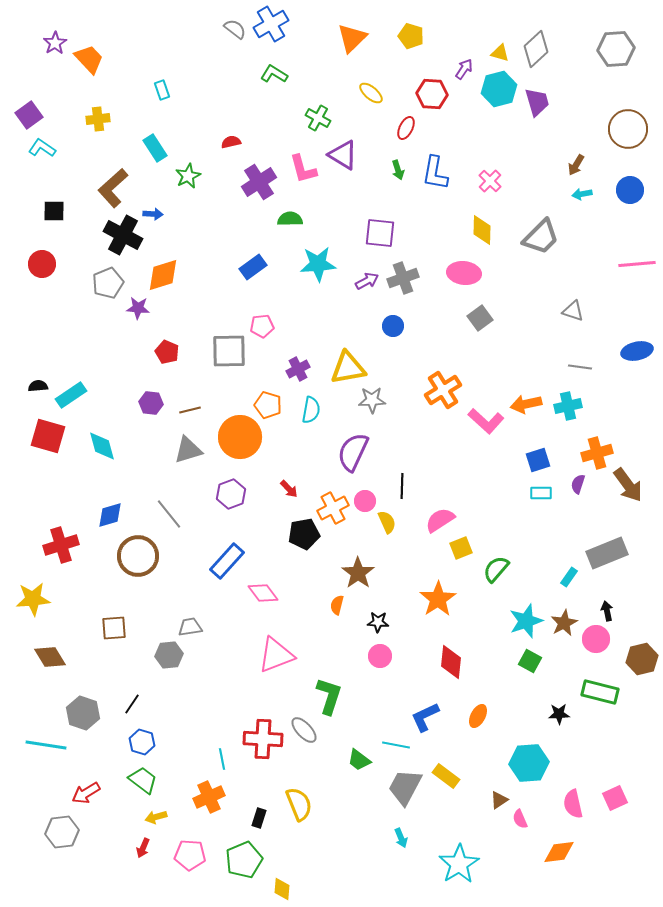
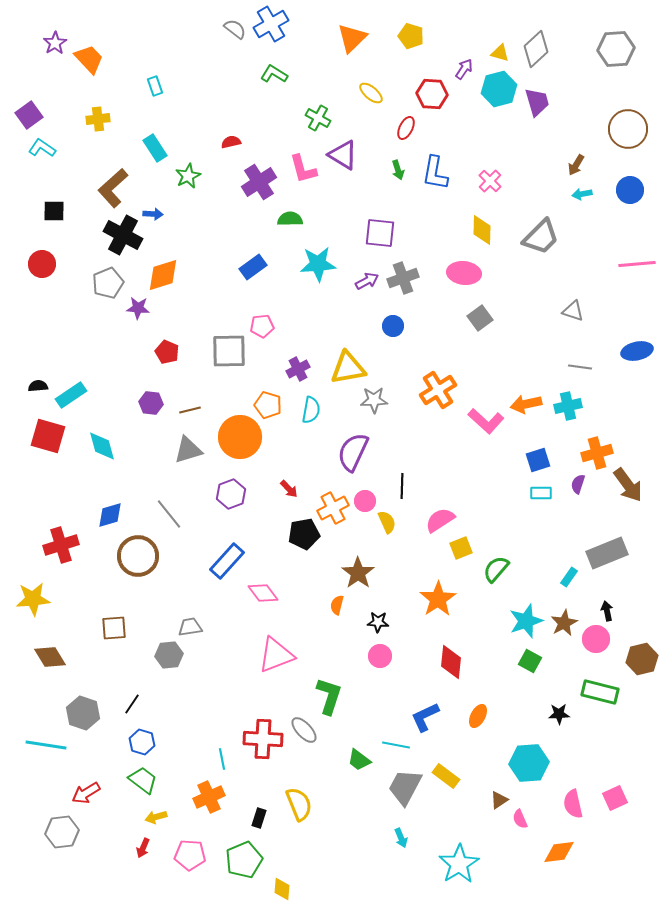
cyan rectangle at (162, 90): moved 7 px left, 4 px up
orange cross at (443, 390): moved 5 px left
gray star at (372, 400): moved 2 px right
